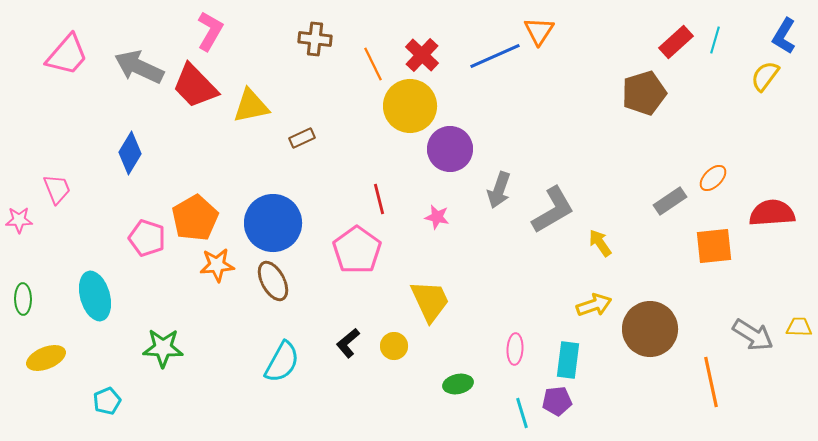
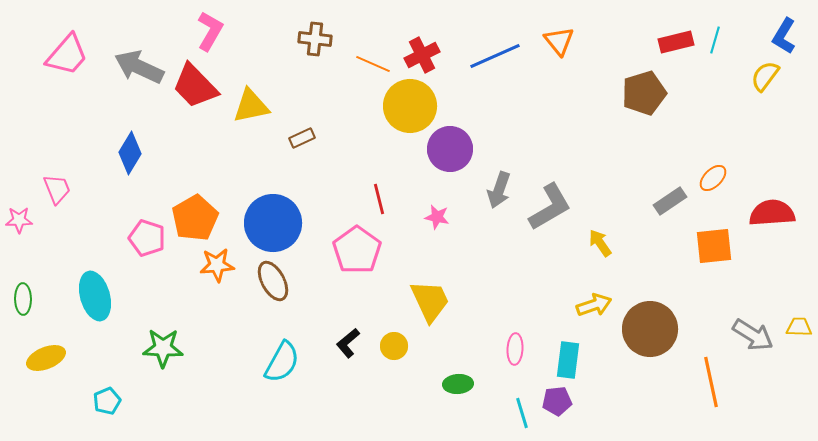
orange triangle at (539, 31): moved 20 px right, 10 px down; rotated 12 degrees counterclockwise
red rectangle at (676, 42): rotated 28 degrees clockwise
red cross at (422, 55): rotated 20 degrees clockwise
orange line at (373, 64): rotated 40 degrees counterclockwise
gray L-shape at (553, 210): moved 3 px left, 3 px up
green ellipse at (458, 384): rotated 8 degrees clockwise
